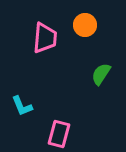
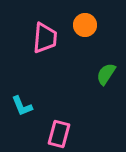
green semicircle: moved 5 px right
